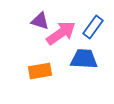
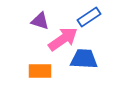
blue rectangle: moved 4 px left, 10 px up; rotated 20 degrees clockwise
pink arrow: moved 2 px right, 6 px down
orange rectangle: rotated 10 degrees clockwise
